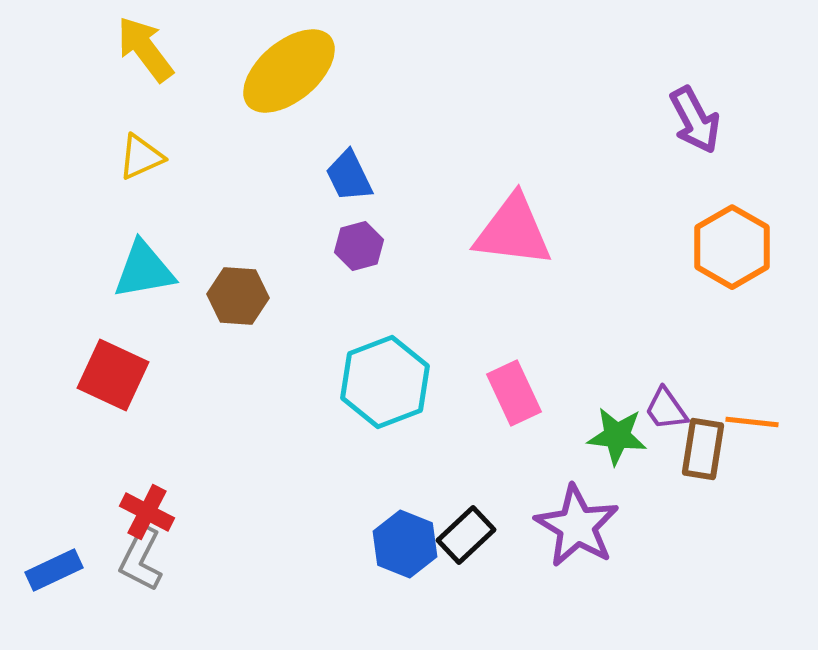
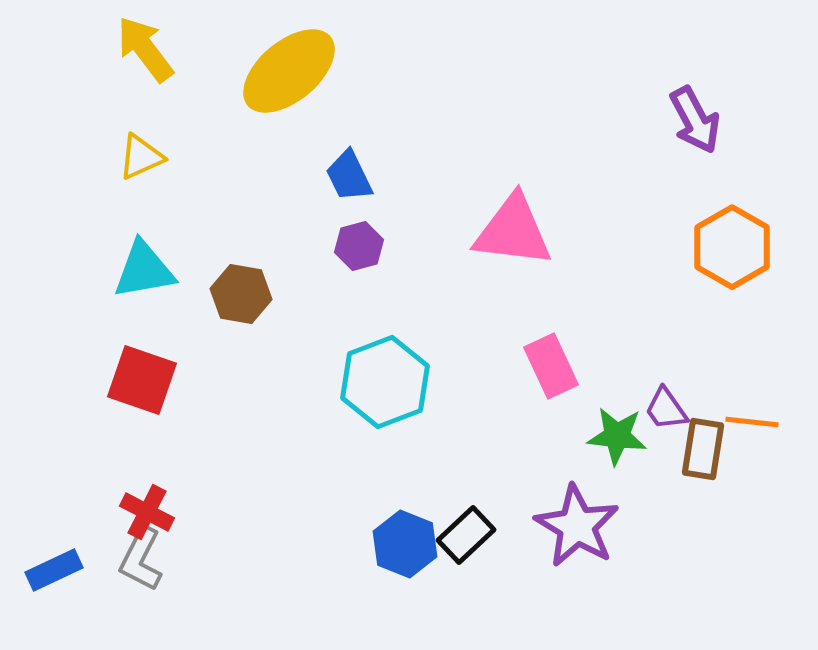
brown hexagon: moved 3 px right, 2 px up; rotated 6 degrees clockwise
red square: moved 29 px right, 5 px down; rotated 6 degrees counterclockwise
pink rectangle: moved 37 px right, 27 px up
